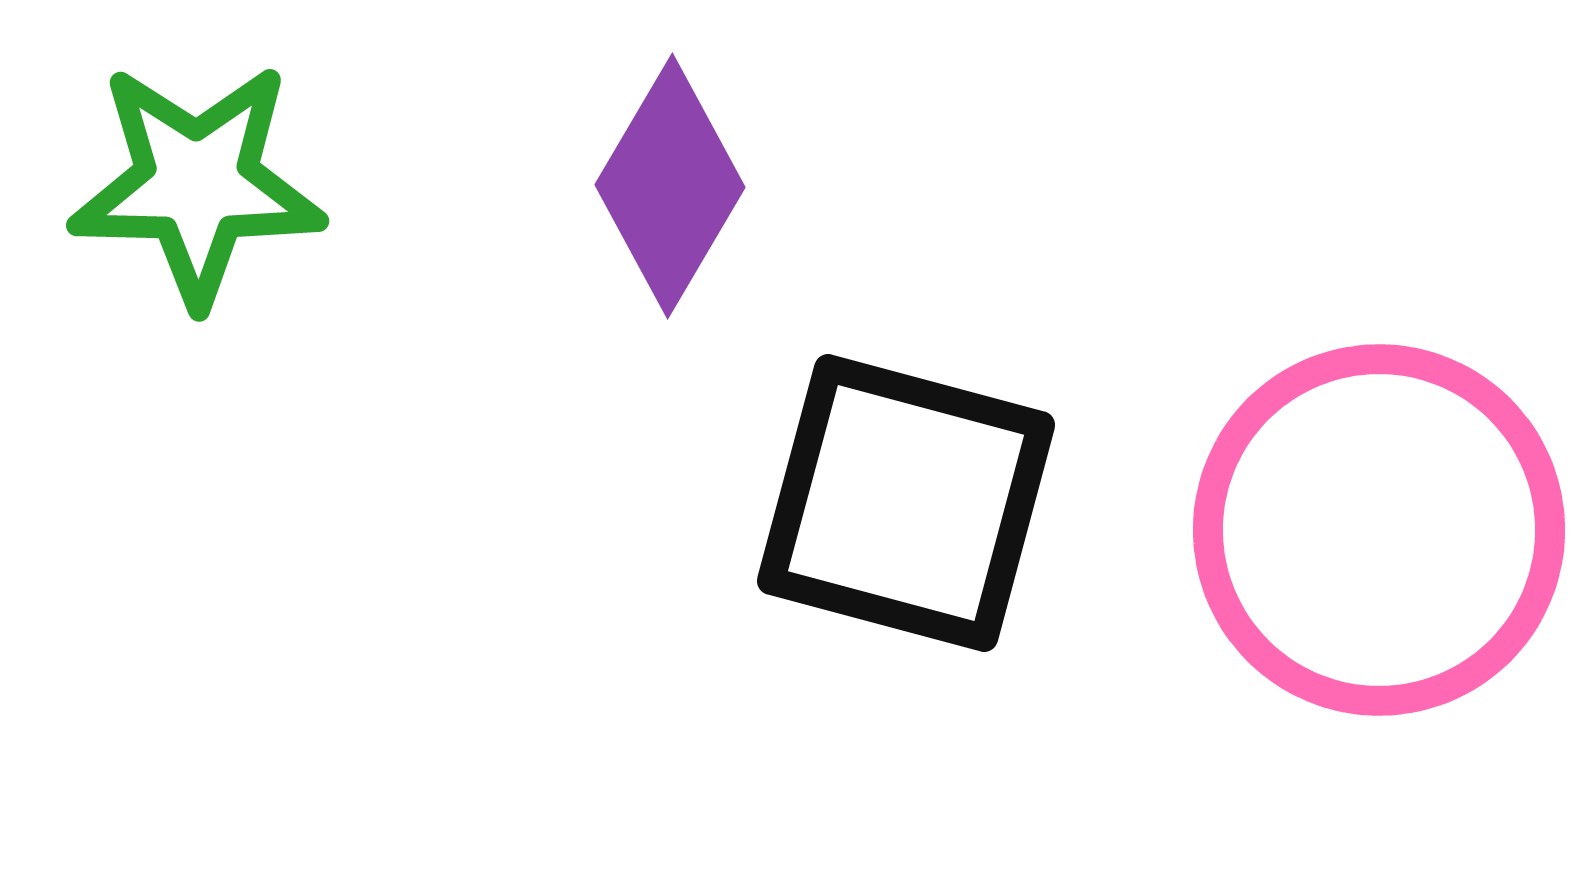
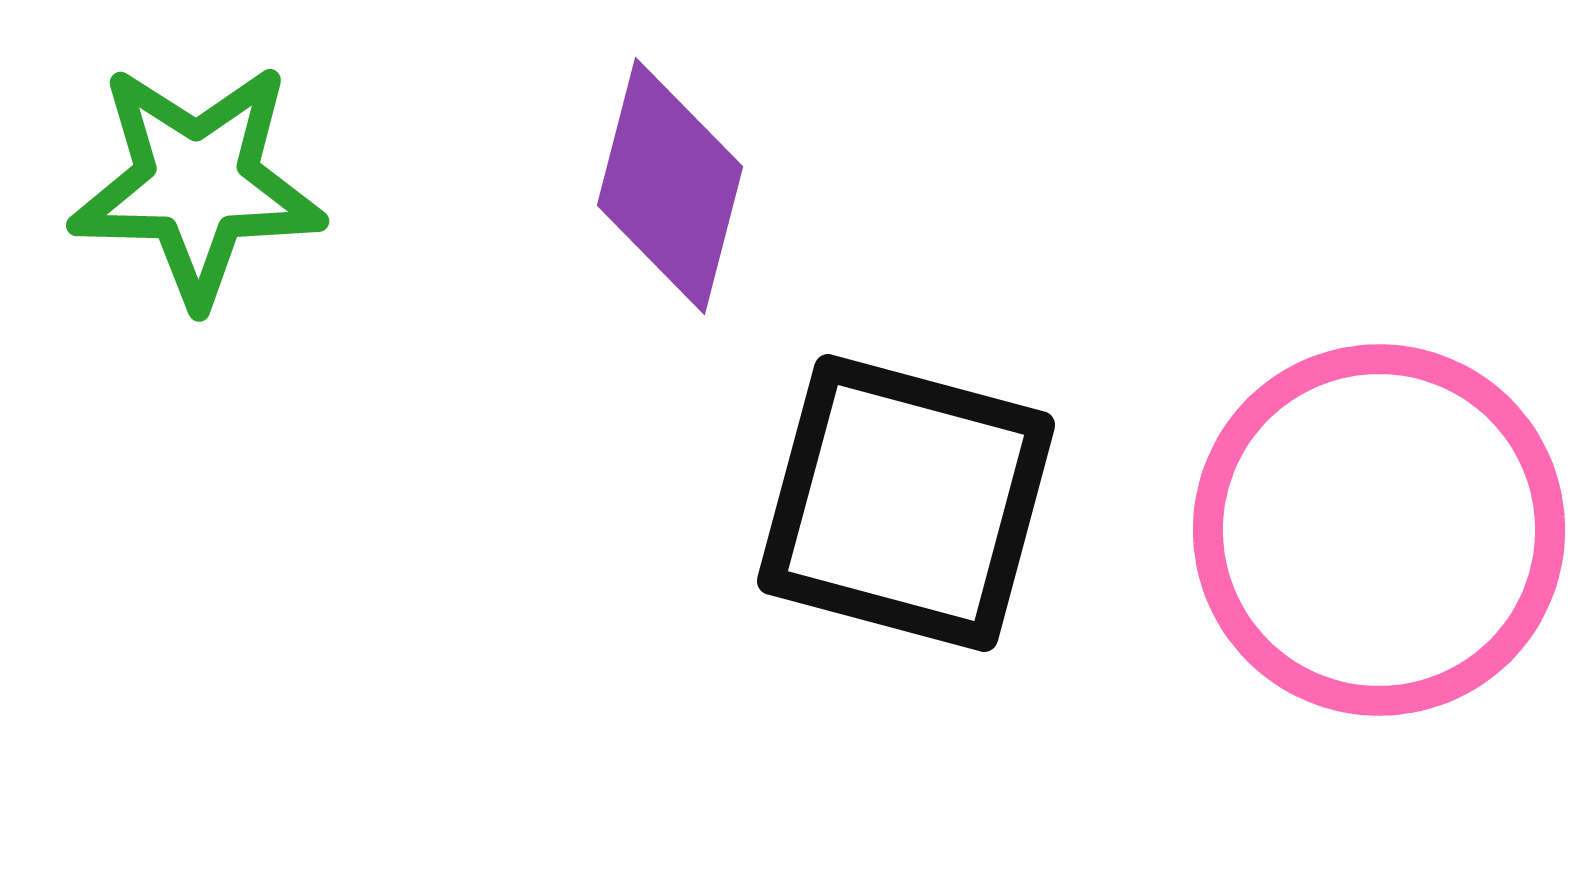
purple diamond: rotated 16 degrees counterclockwise
